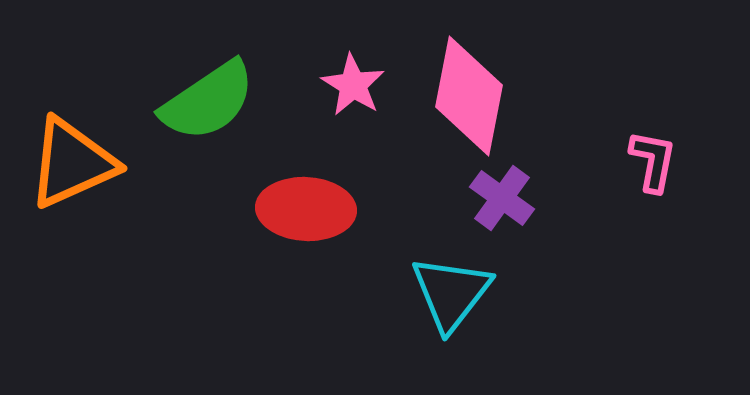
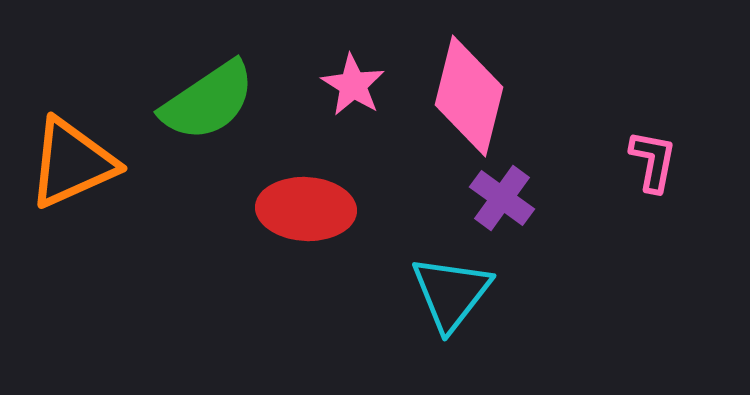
pink diamond: rotated 3 degrees clockwise
